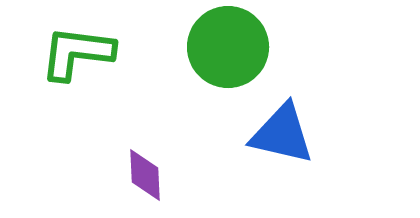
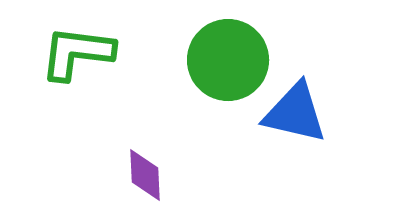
green circle: moved 13 px down
blue triangle: moved 13 px right, 21 px up
